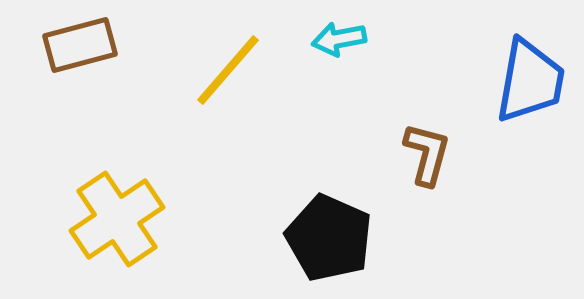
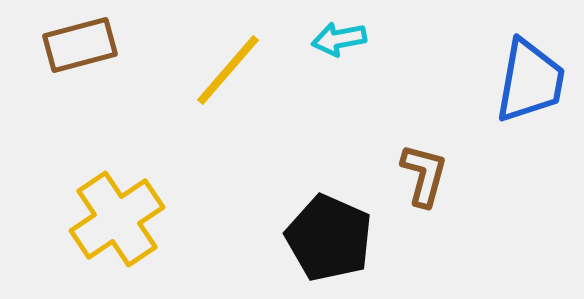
brown L-shape: moved 3 px left, 21 px down
